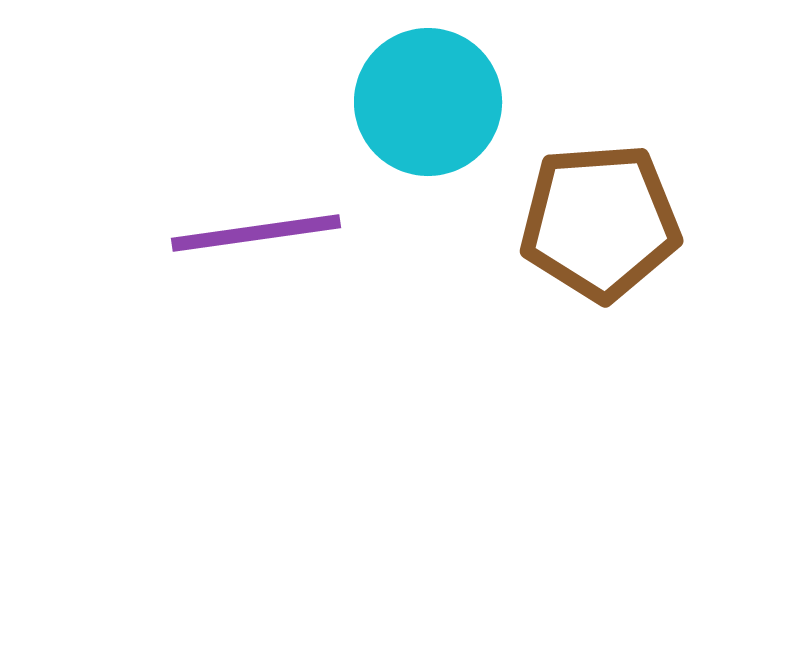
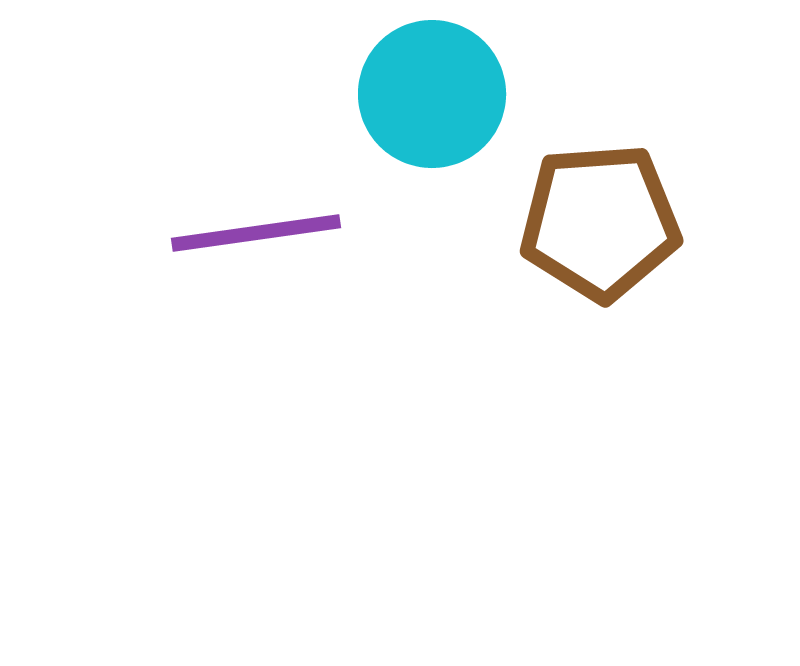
cyan circle: moved 4 px right, 8 px up
